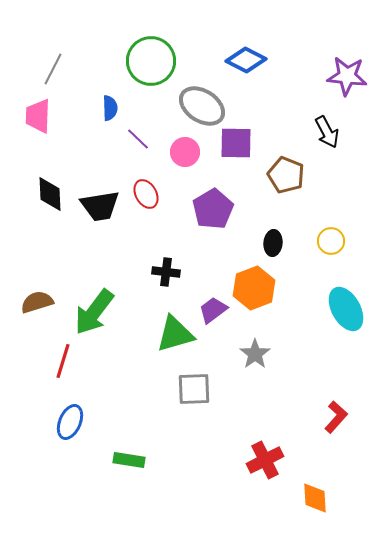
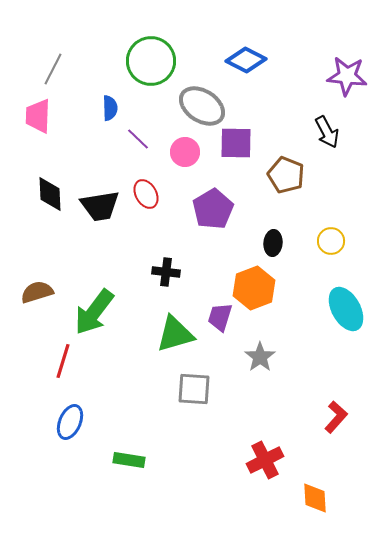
brown semicircle: moved 10 px up
purple trapezoid: moved 7 px right, 7 px down; rotated 36 degrees counterclockwise
gray star: moved 5 px right, 3 px down
gray square: rotated 6 degrees clockwise
